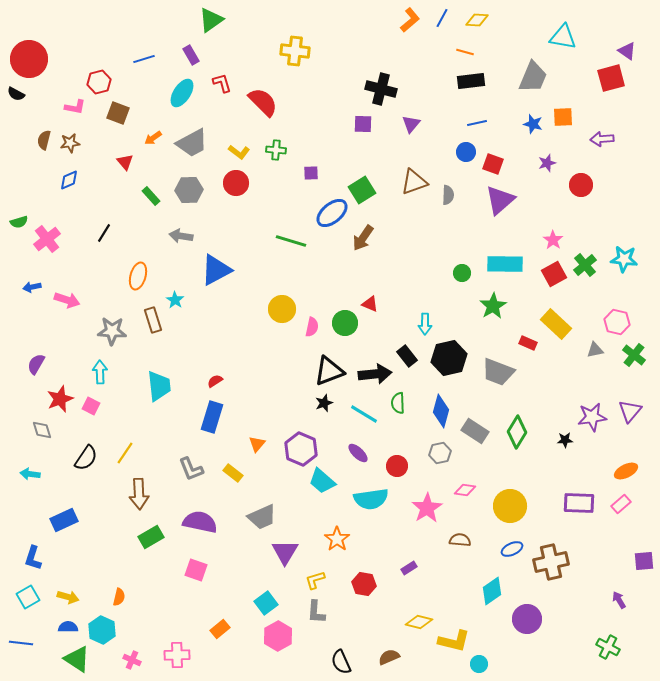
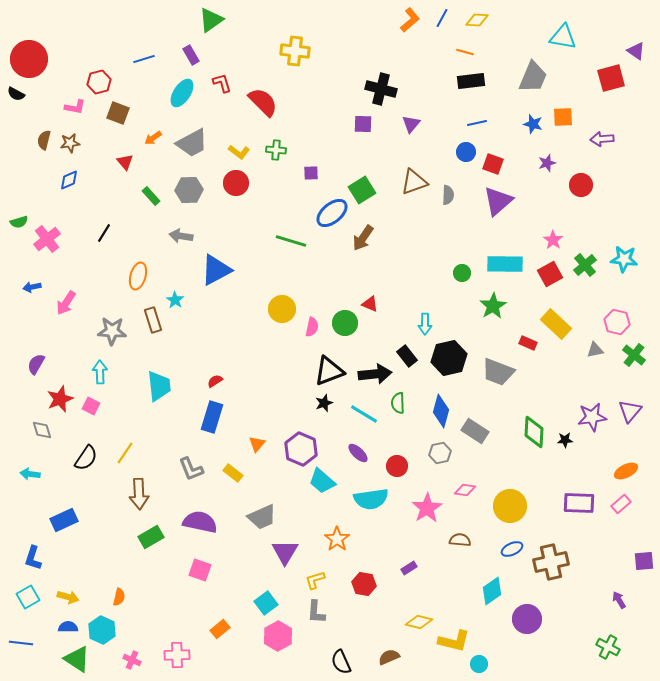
purple triangle at (627, 51): moved 9 px right
purple triangle at (500, 200): moved 2 px left, 1 px down
red square at (554, 274): moved 4 px left
pink arrow at (67, 300): moved 1 px left, 3 px down; rotated 105 degrees clockwise
green diamond at (517, 432): moved 17 px right; rotated 28 degrees counterclockwise
pink square at (196, 570): moved 4 px right
